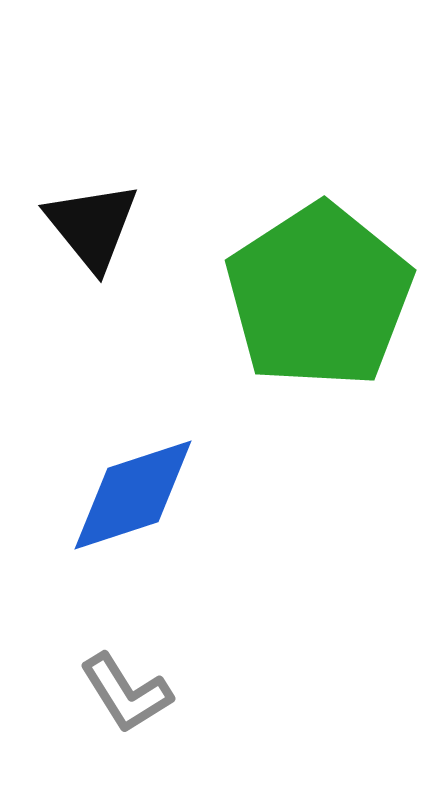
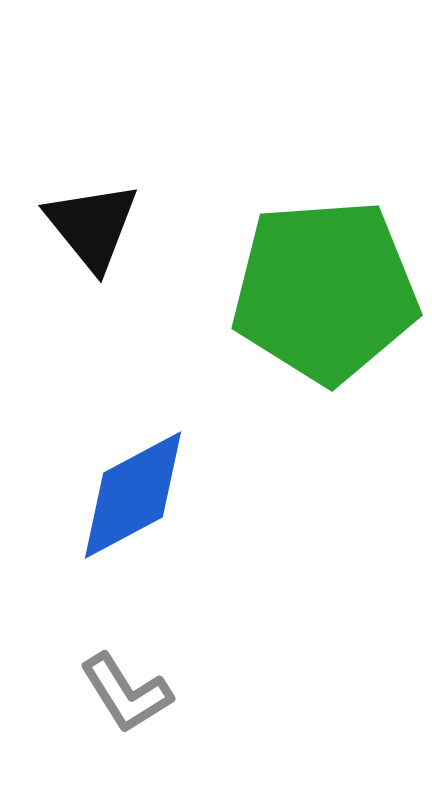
green pentagon: moved 6 px right, 5 px up; rotated 29 degrees clockwise
blue diamond: rotated 10 degrees counterclockwise
